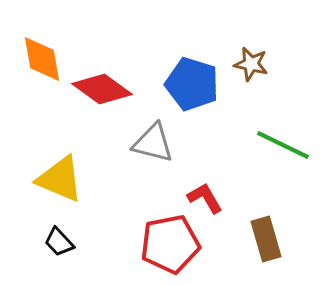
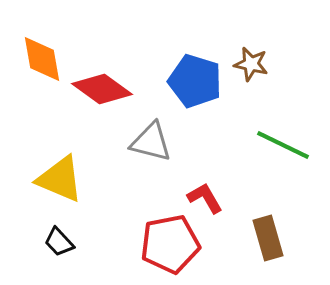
blue pentagon: moved 3 px right, 3 px up
gray triangle: moved 2 px left, 1 px up
brown rectangle: moved 2 px right, 1 px up
